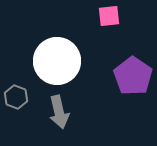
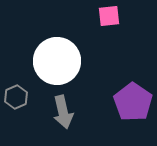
purple pentagon: moved 26 px down
gray hexagon: rotated 15 degrees clockwise
gray arrow: moved 4 px right
